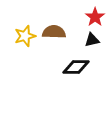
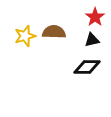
black diamond: moved 11 px right
